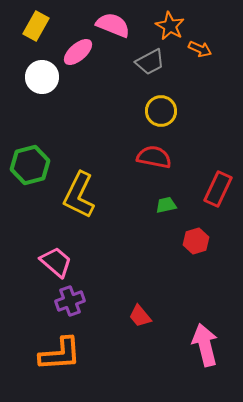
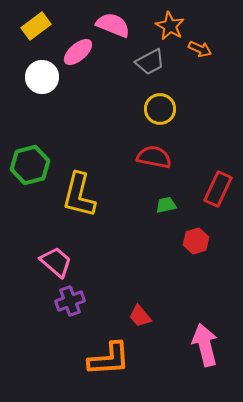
yellow rectangle: rotated 24 degrees clockwise
yellow circle: moved 1 px left, 2 px up
yellow L-shape: rotated 12 degrees counterclockwise
orange L-shape: moved 49 px right, 5 px down
